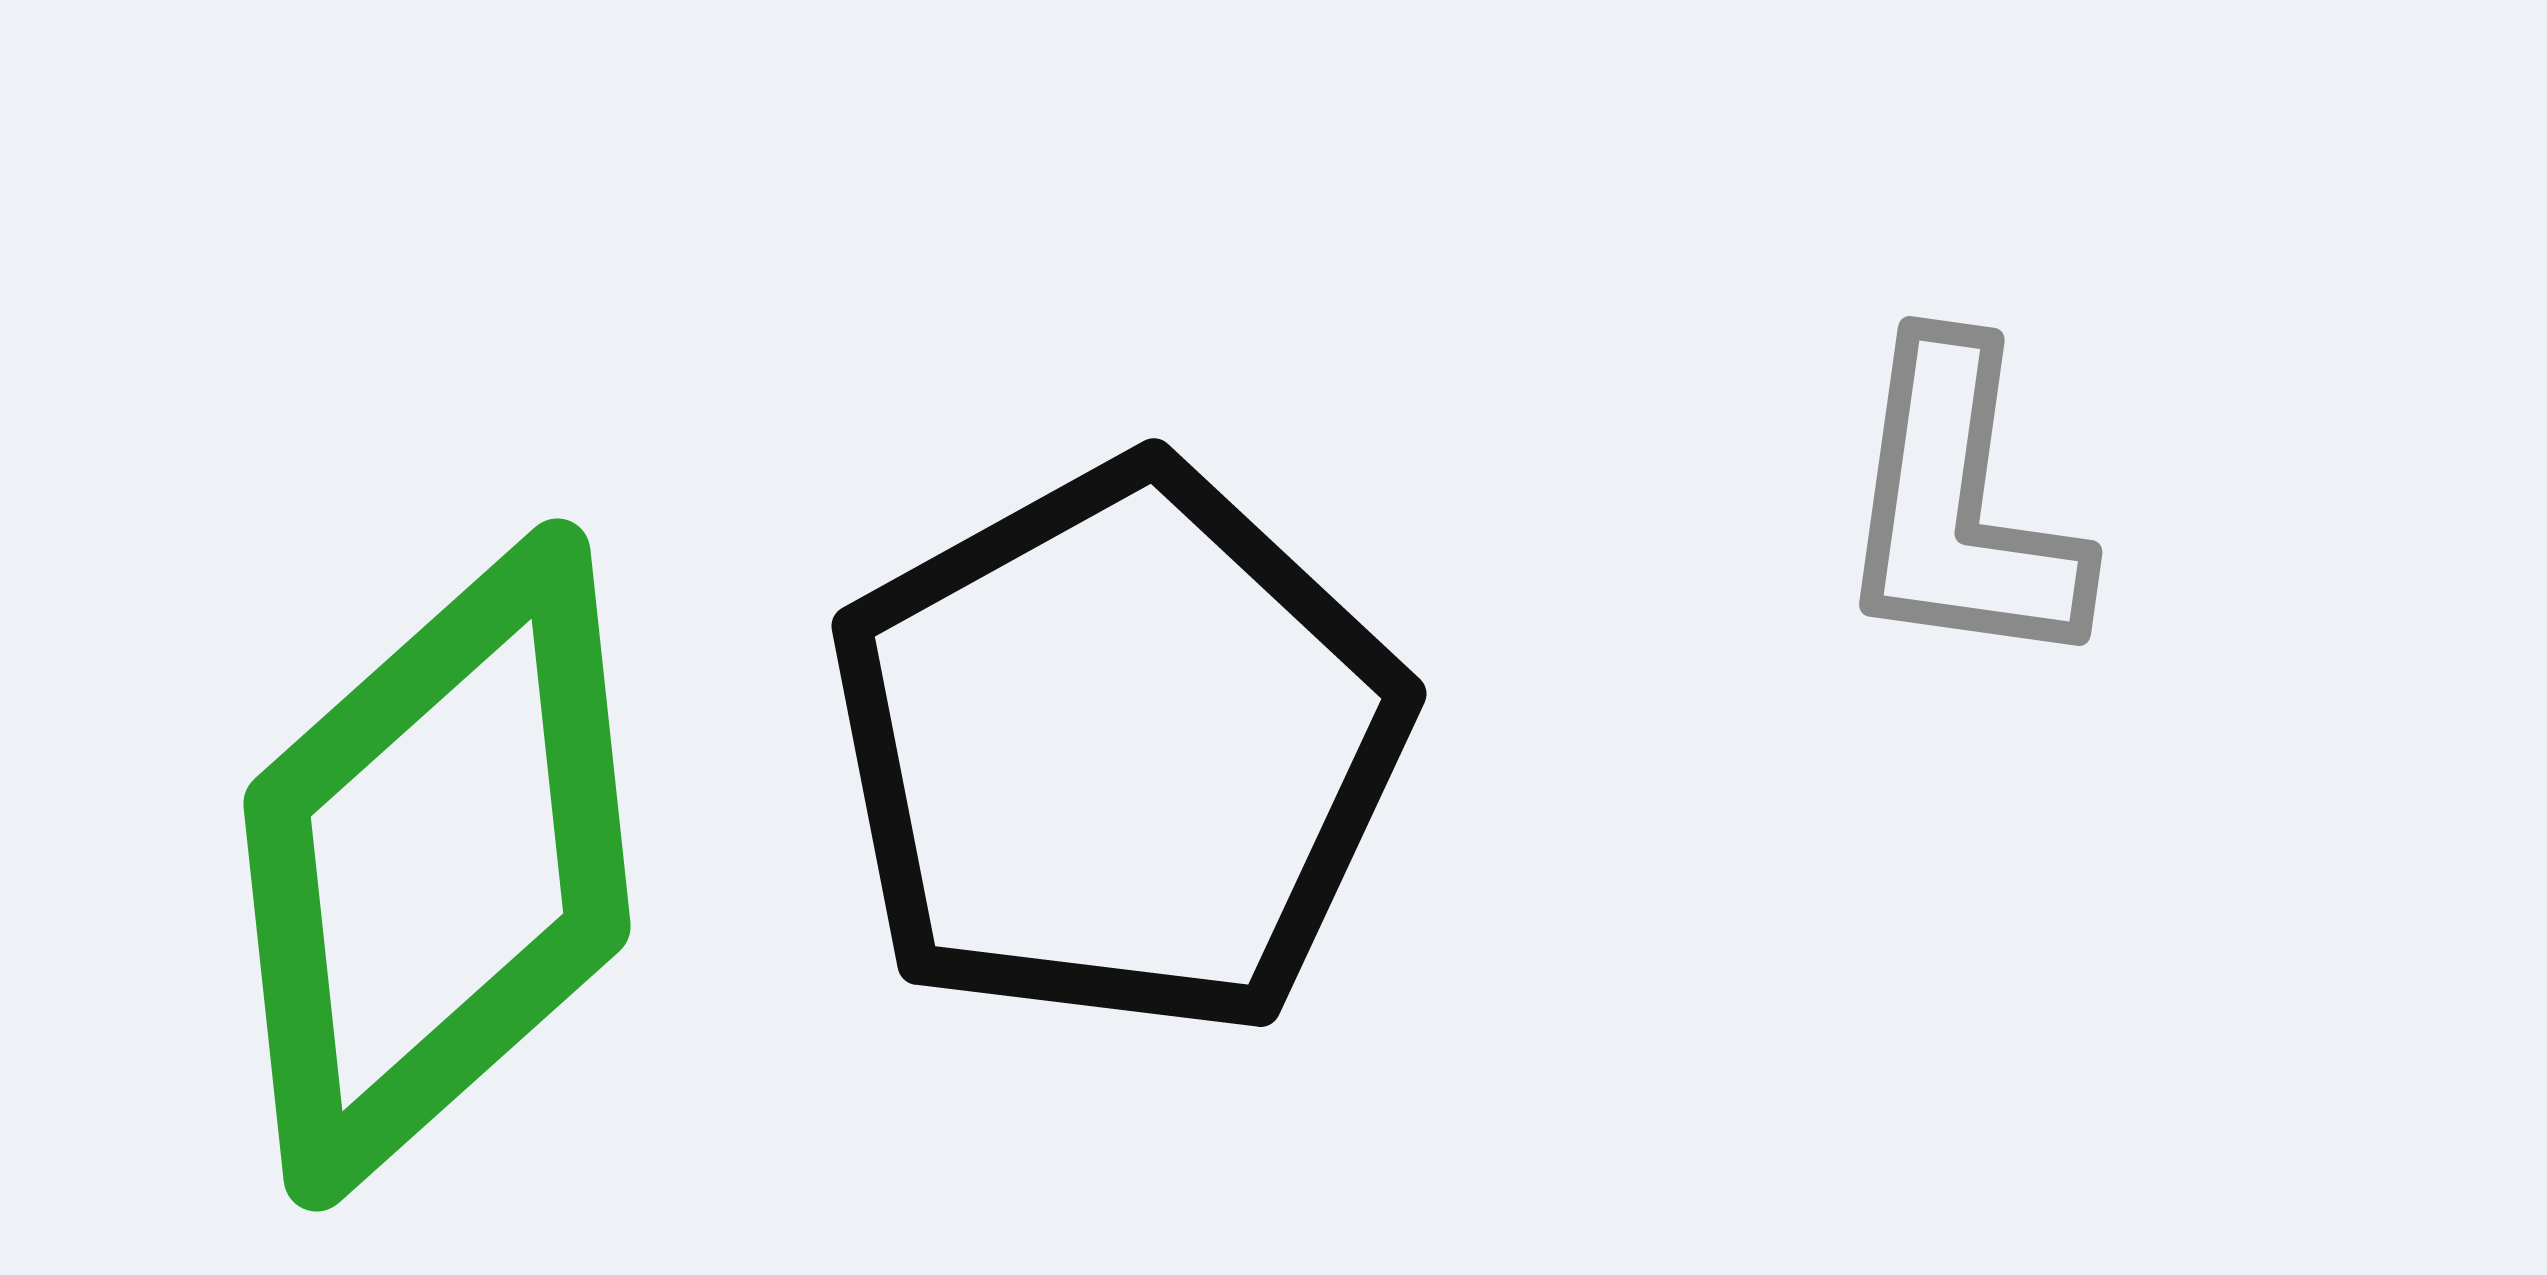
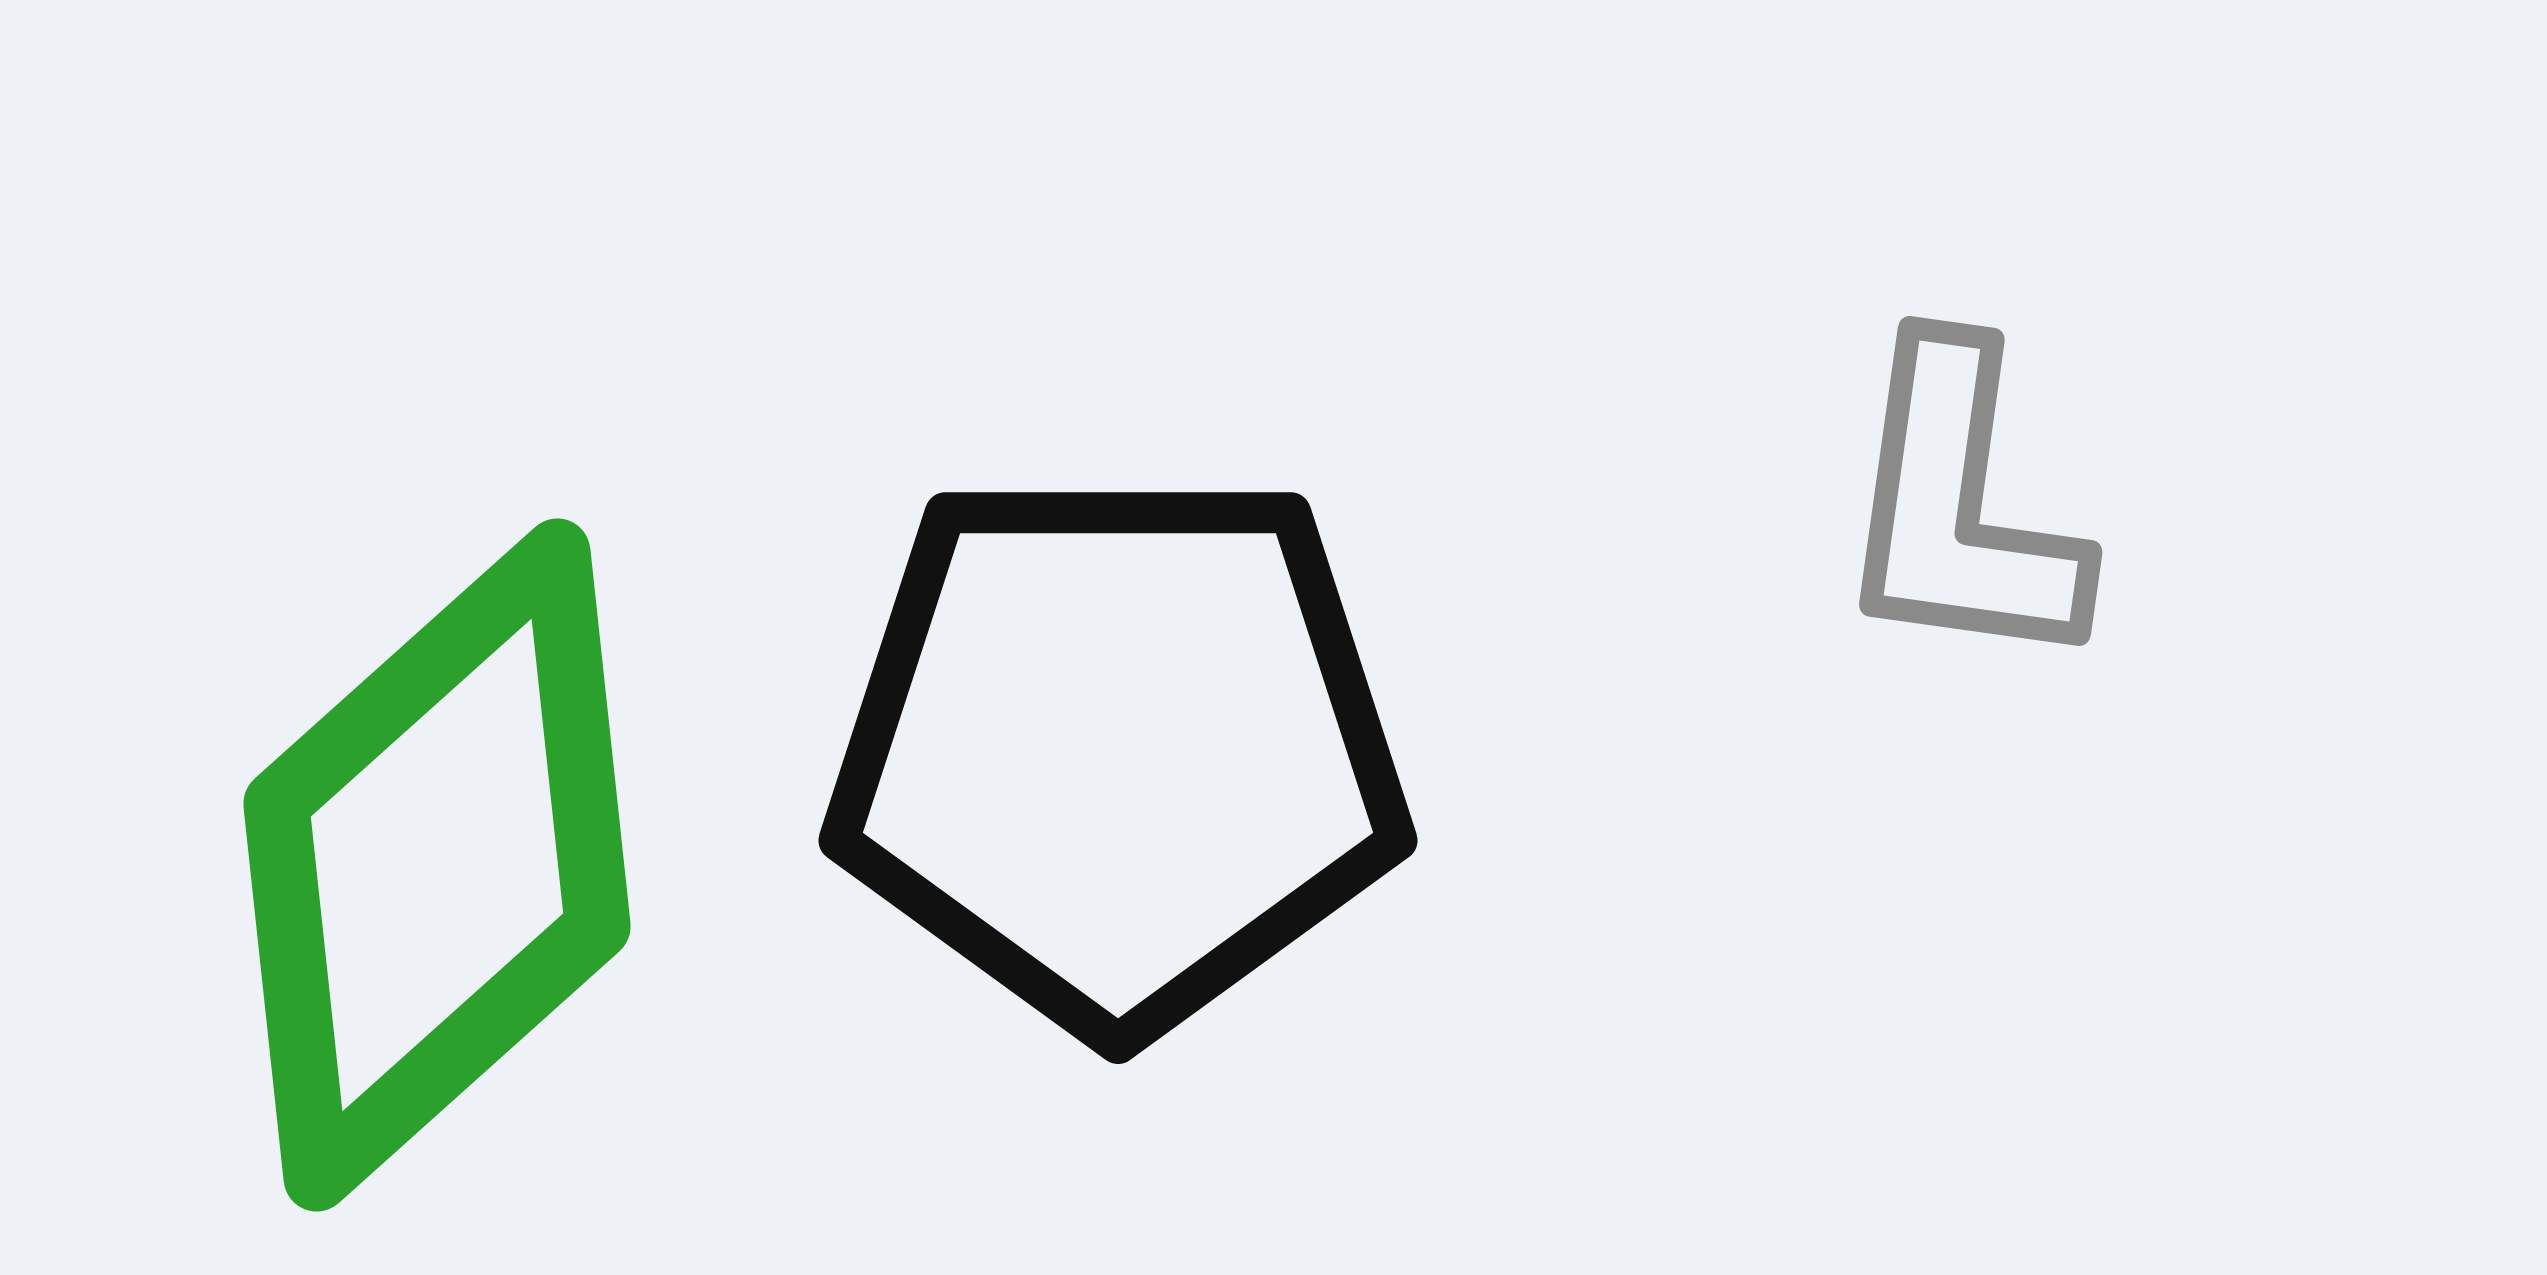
black pentagon: rotated 29 degrees clockwise
